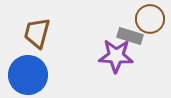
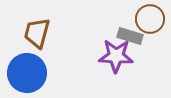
blue circle: moved 1 px left, 2 px up
